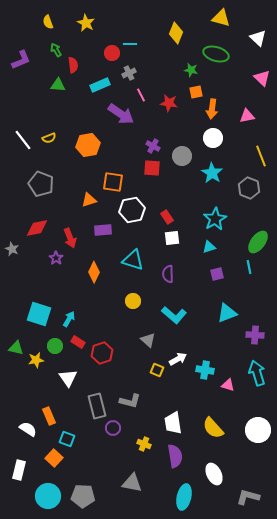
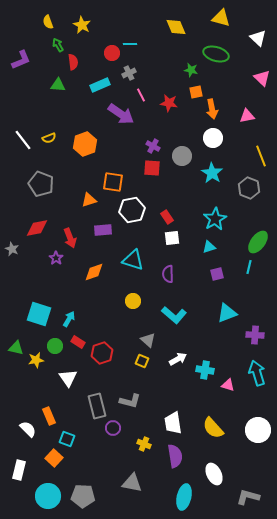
yellow star at (86, 23): moved 4 px left, 2 px down
yellow diamond at (176, 33): moved 6 px up; rotated 45 degrees counterclockwise
green arrow at (56, 50): moved 2 px right, 5 px up
red semicircle at (73, 65): moved 3 px up
orange arrow at (212, 109): rotated 18 degrees counterclockwise
orange hexagon at (88, 145): moved 3 px left, 1 px up; rotated 10 degrees counterclockwise
cyan line at (249, 267): rotated 24 degrees clockwise
orange diamond at (94, 272): rotated 45 degrees clockwise
yellow square at (157, 370): moved 15 px left, 9 px up
white semicircle at (28, 429): rotated 12 degrees clockwise
